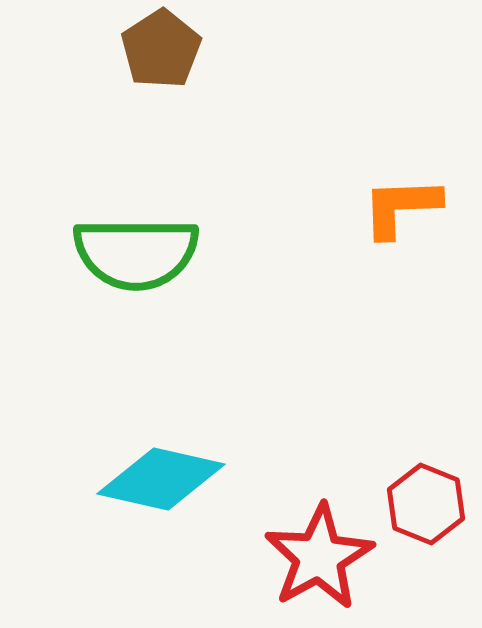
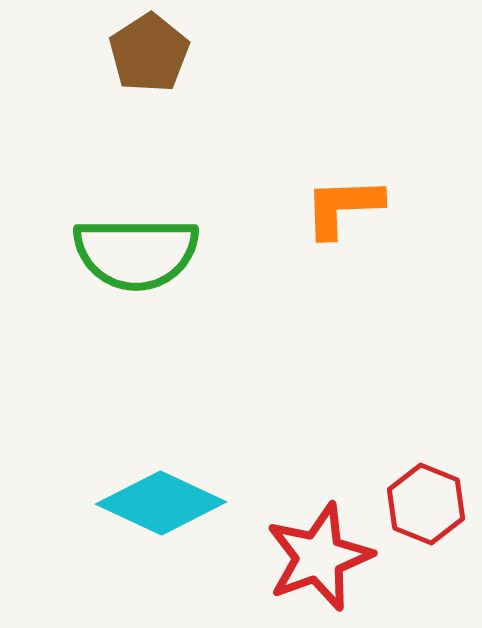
brown pentagon: moved 12 px left, 4 px down
orange L-shape: moved 58 px left
cyan diamond: moved 24 px down; rotated 12 degrees clockwise
red star: rotated 9 degrees clockwise
